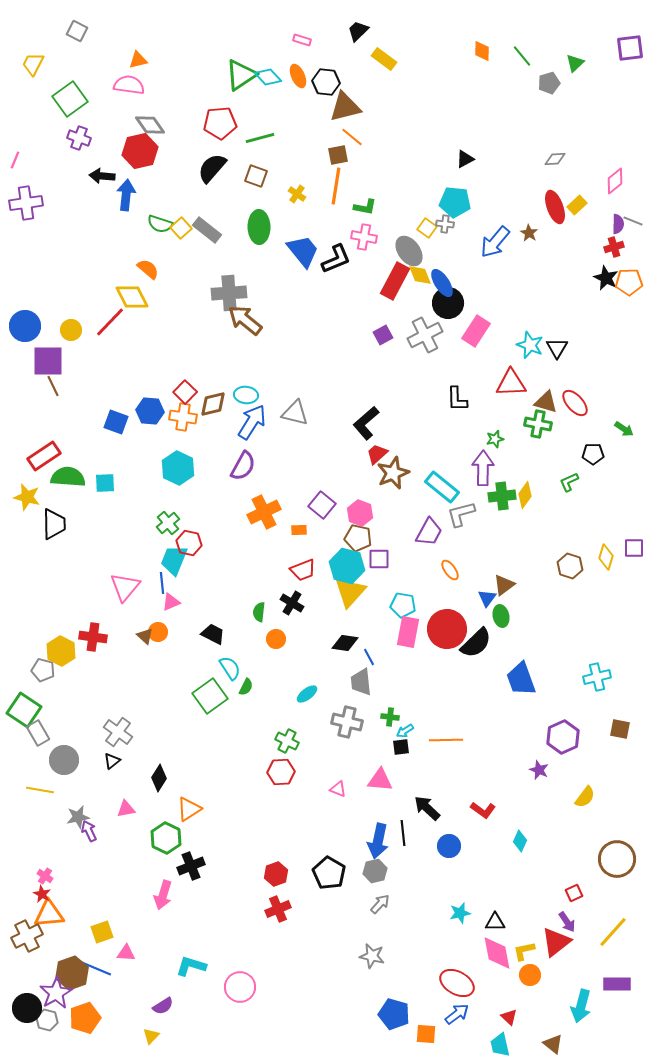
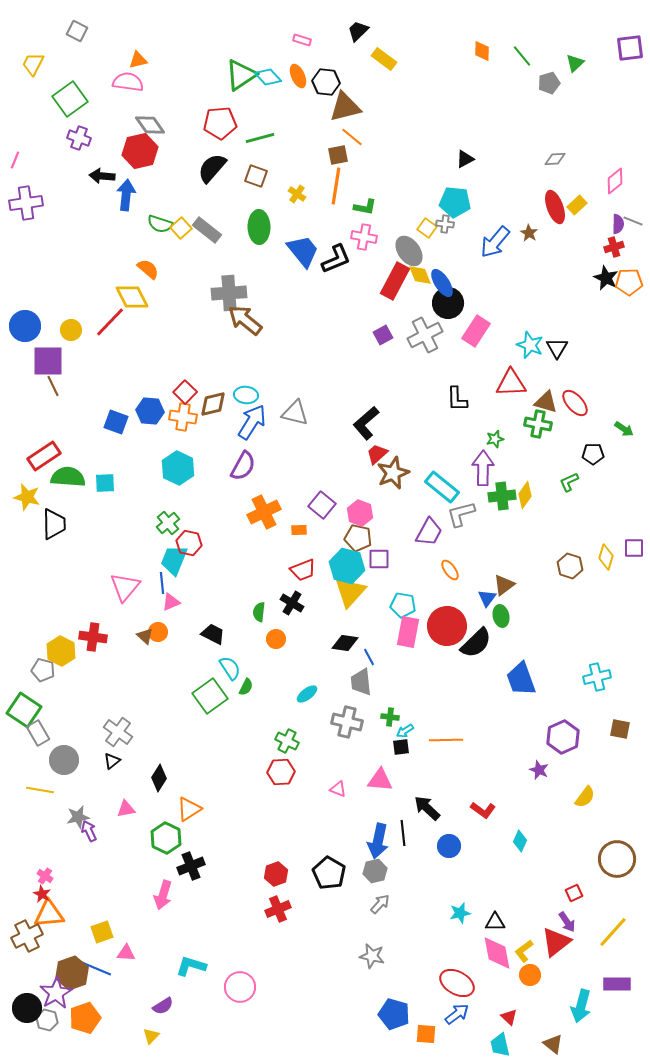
pink semicircle at (129, 85): moved 1 px left, 3 px up
red circle at (447, 629): moved 3 px up
yellow L-shape at (524, 951): rotated 25 degrees counterclockwise
